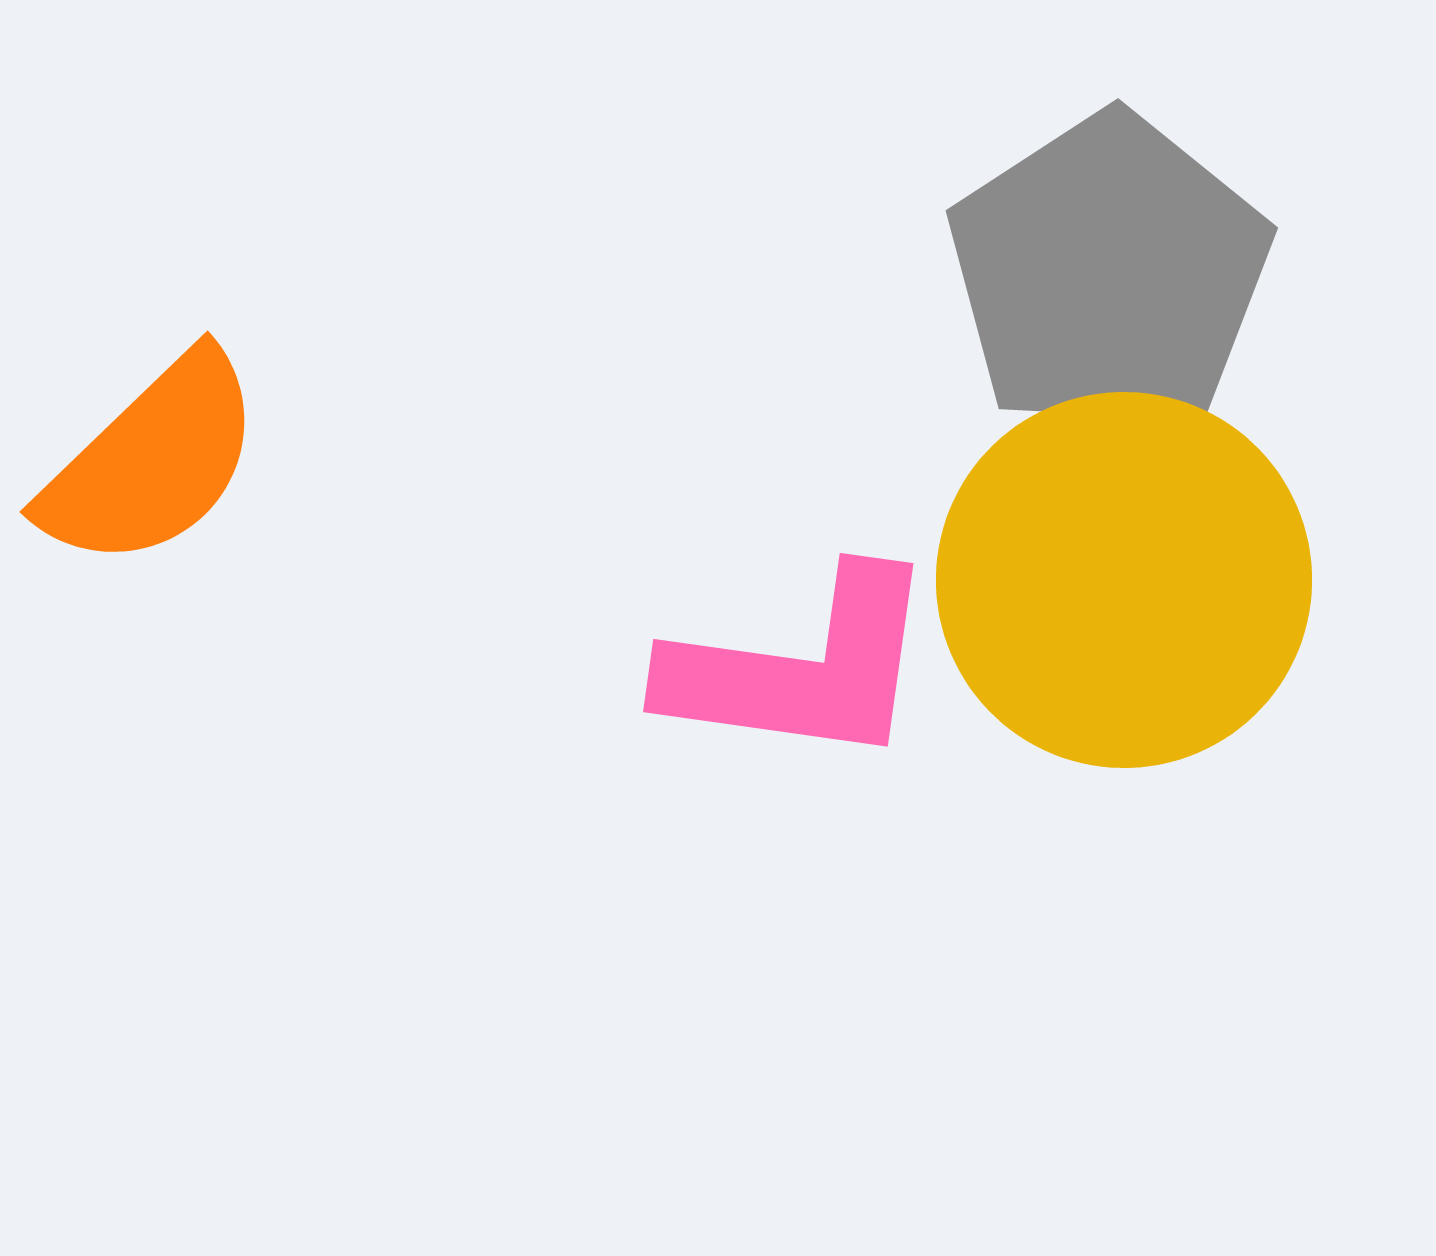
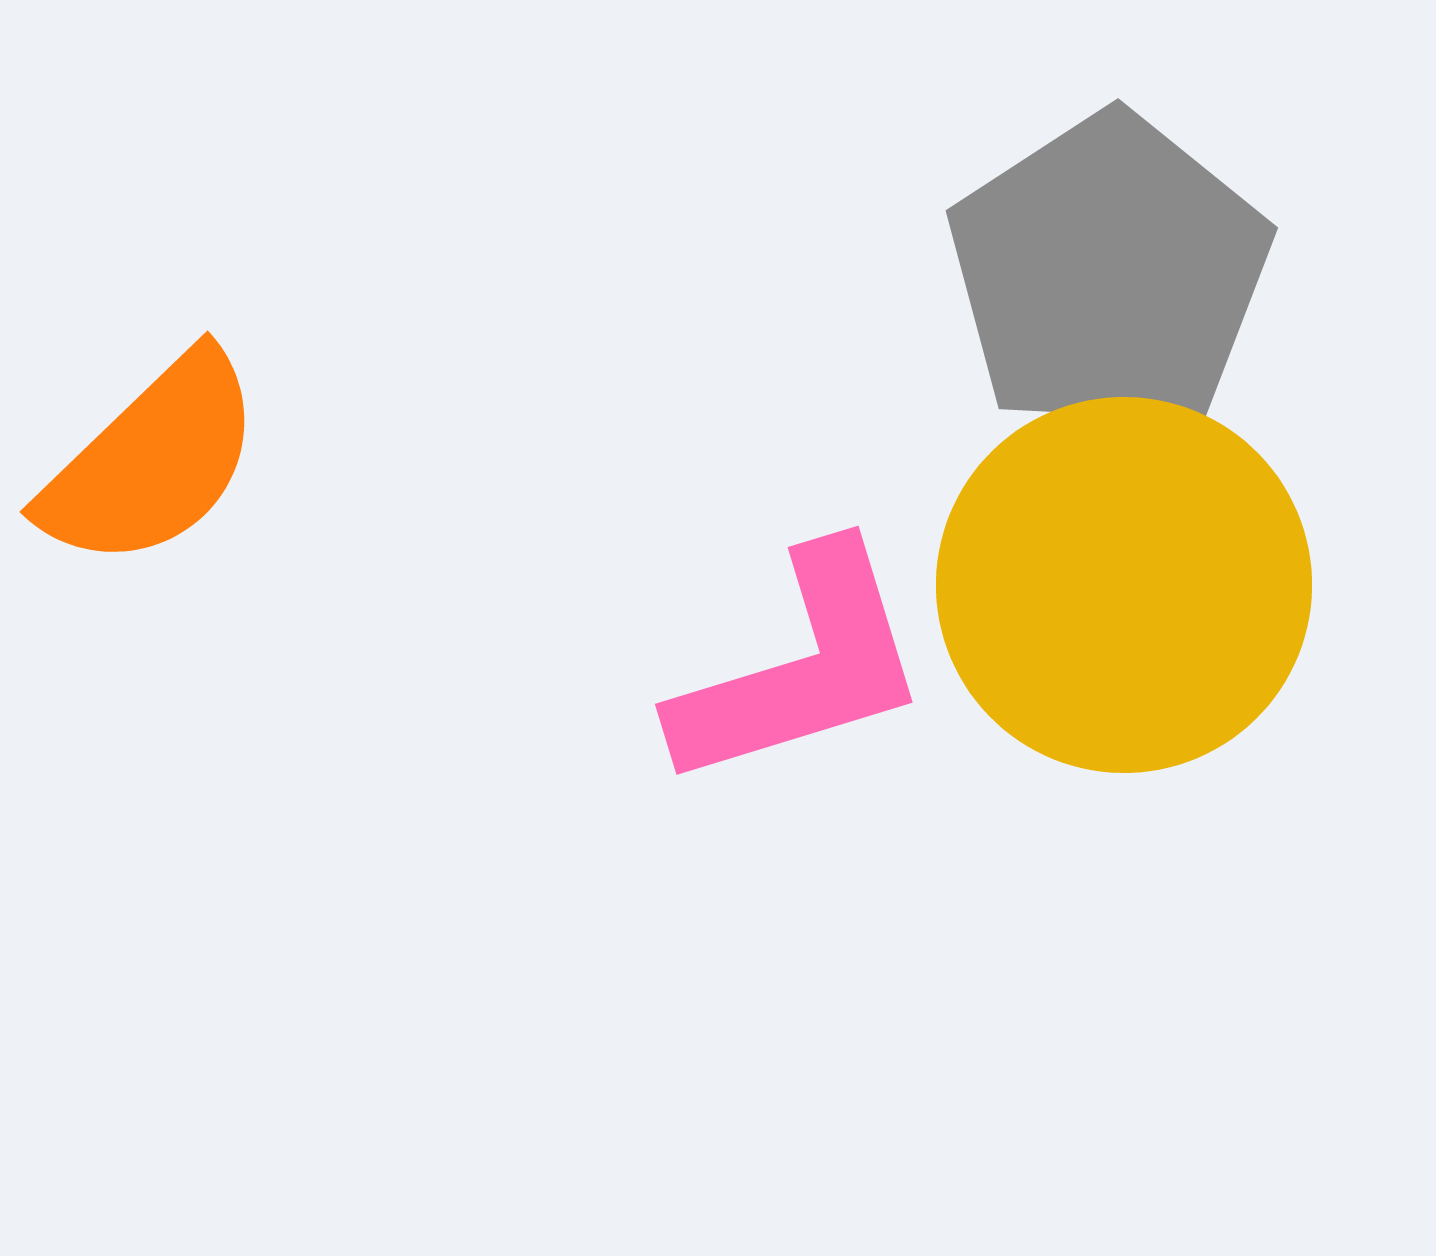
yellow circle: moved 5 px down
pink L-shape: rotated 25 degrees counterclockwise
